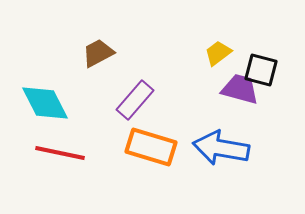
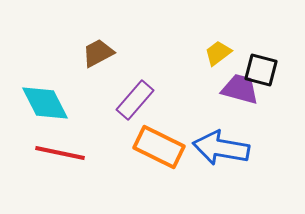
orange rectangle: moved 8 px right; rotated 9 degrees clockwise
